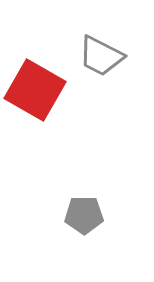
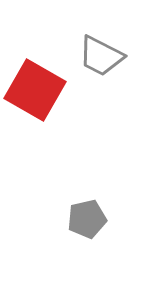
gray pentagon: moved 3 px right, 4 px down; rotated 12 degrees counterclockwise
